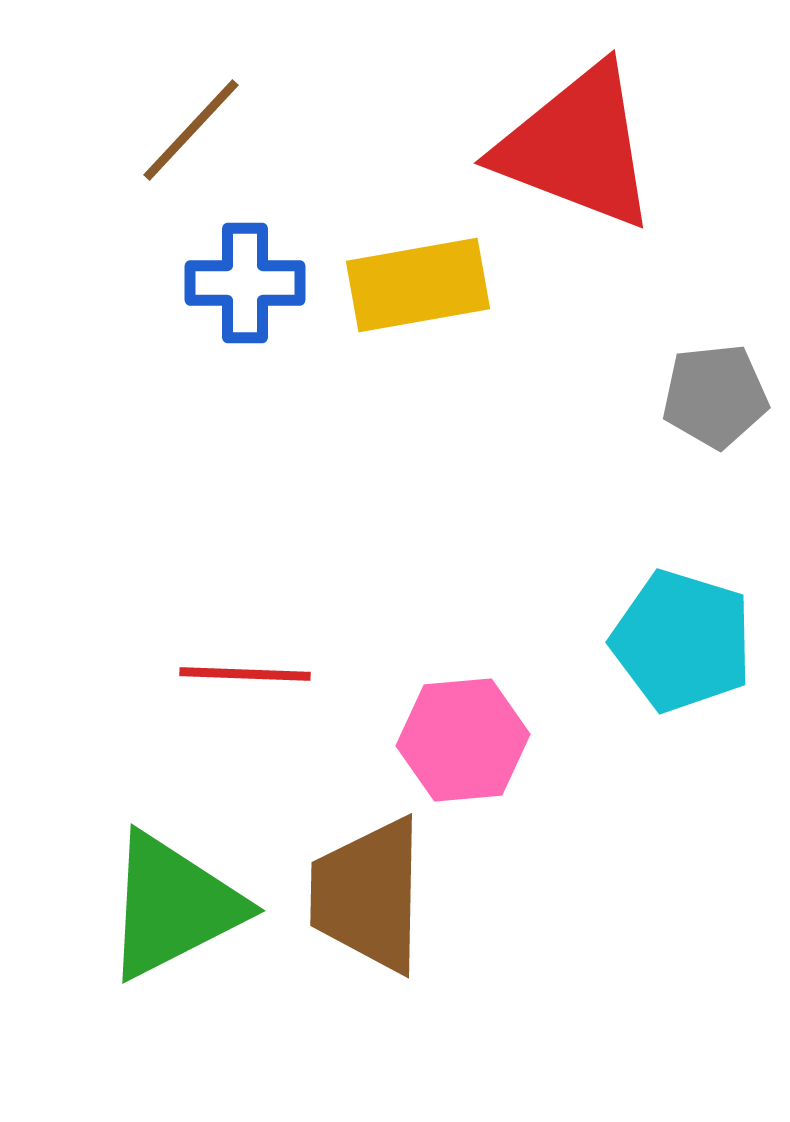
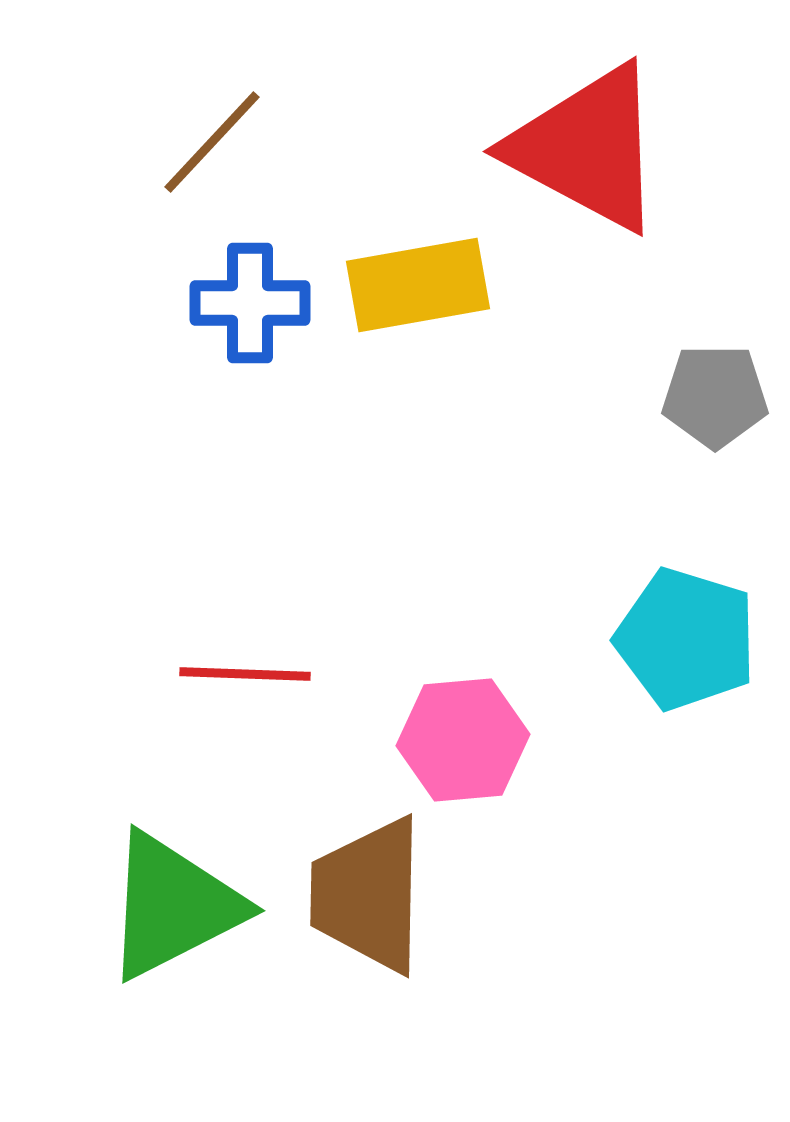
brown line: moved 21 px right, 12 px down
red triangle: moved 10 px right, 1 px down; rotated 7 degrees clockwise
blue cross: moved 5 px right, 20 px down
gray pentagon: rotated 6 degrees clockwise
cyan pentagon: moved 4 px right, 2 px up
